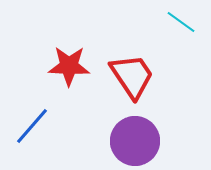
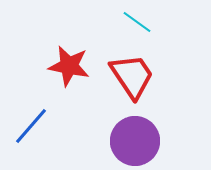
cyan line: moved 44 px left
red star: rotated 9 degrees clockwise
blue line: moved 1 px left
